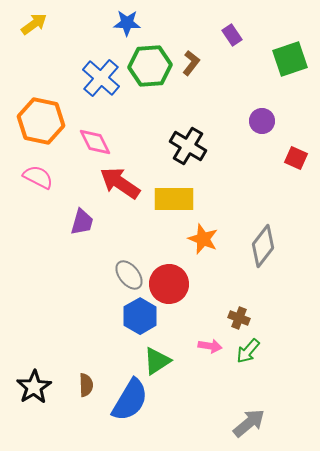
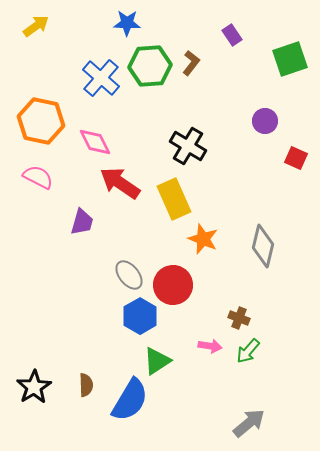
yellow arrow: moved 2 px right, 2 px down
purple circle: moved 3 px right
yellow rectangle: rotated 66 degrees clockwise
gray diamond: rotated 24 degrees counterclockwise
red circle: moved 4 px right, 1 px down
